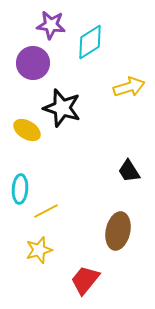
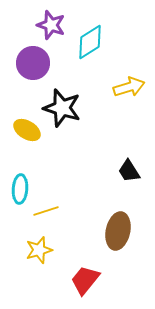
purple star: rotated 12 degrees clockwise
yellow line: rotated 10 degrees clockwise
